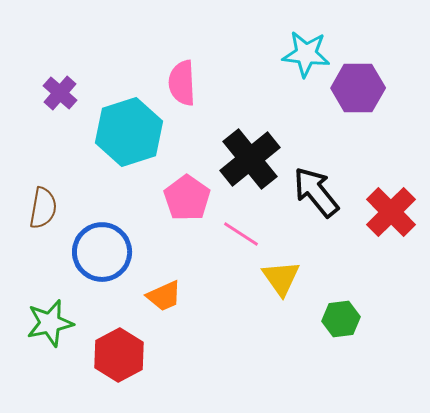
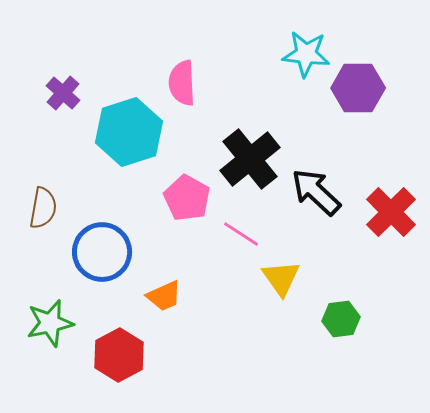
purple cross: moved 3 px right
black arrow: rotated 8 degrees counterclockwise
pink pentagon: rotated 6 degrees counterclockwise
